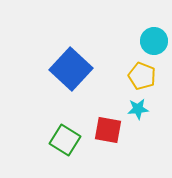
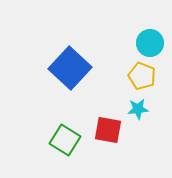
cyan circle: moved 4 px left, 2 px down
blue square: moved 1 px left, 1 px up
